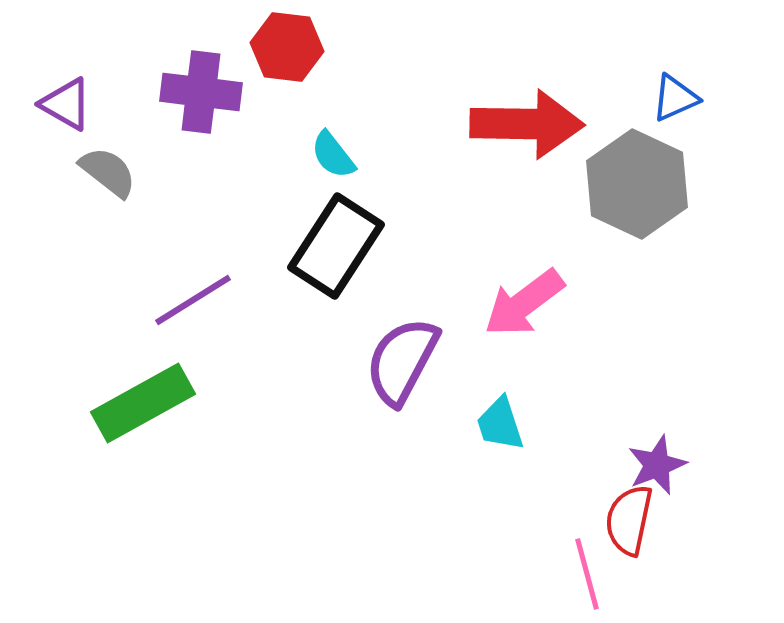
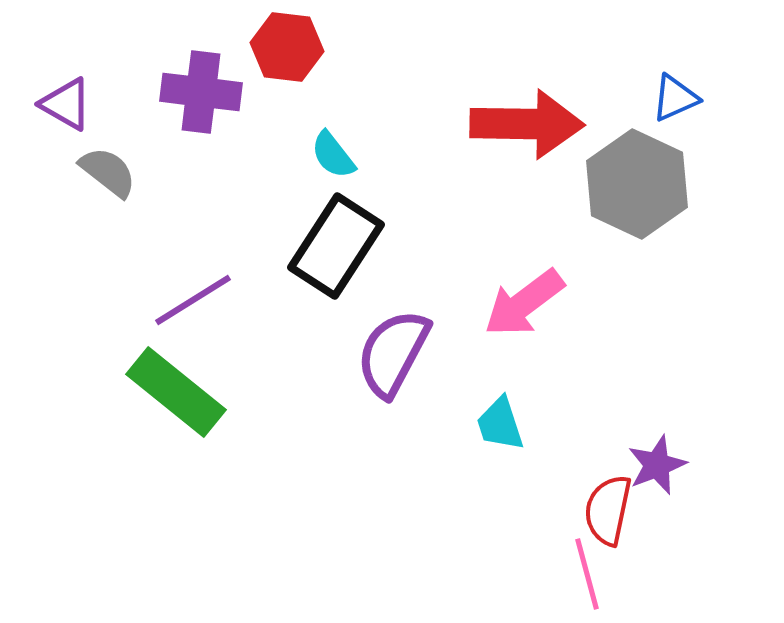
purple semicircle: moved 9 px left, 8 px up
green rectangle: moved 33 px right, 11 px up; rotated 68 degrees clockwise
red semicircle: moved 21 px left, 10 px up
